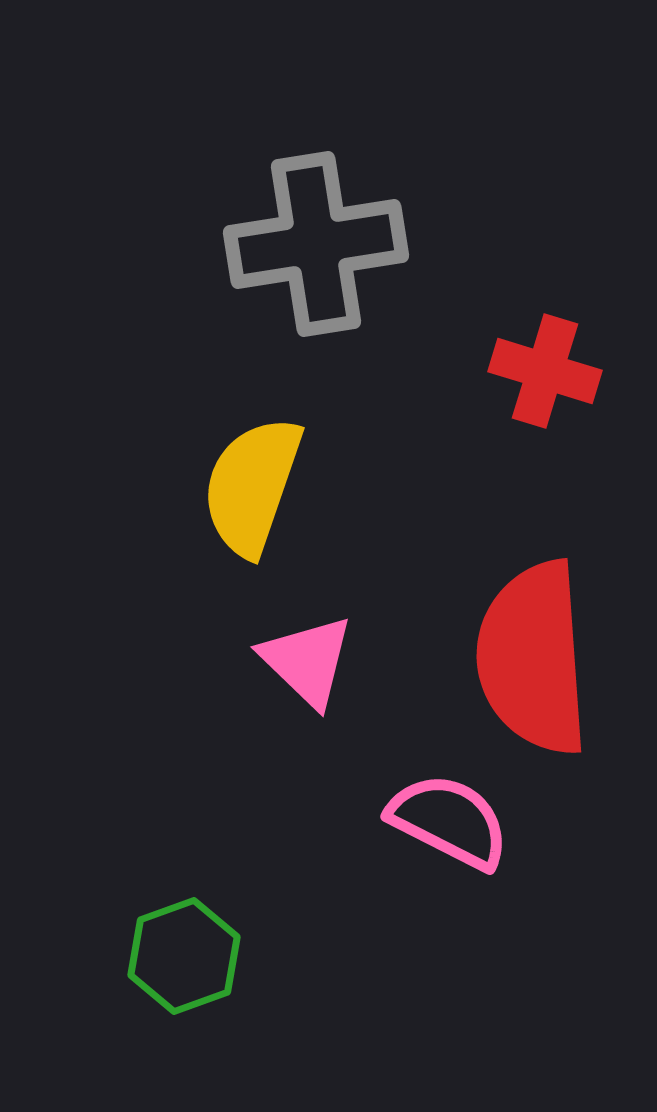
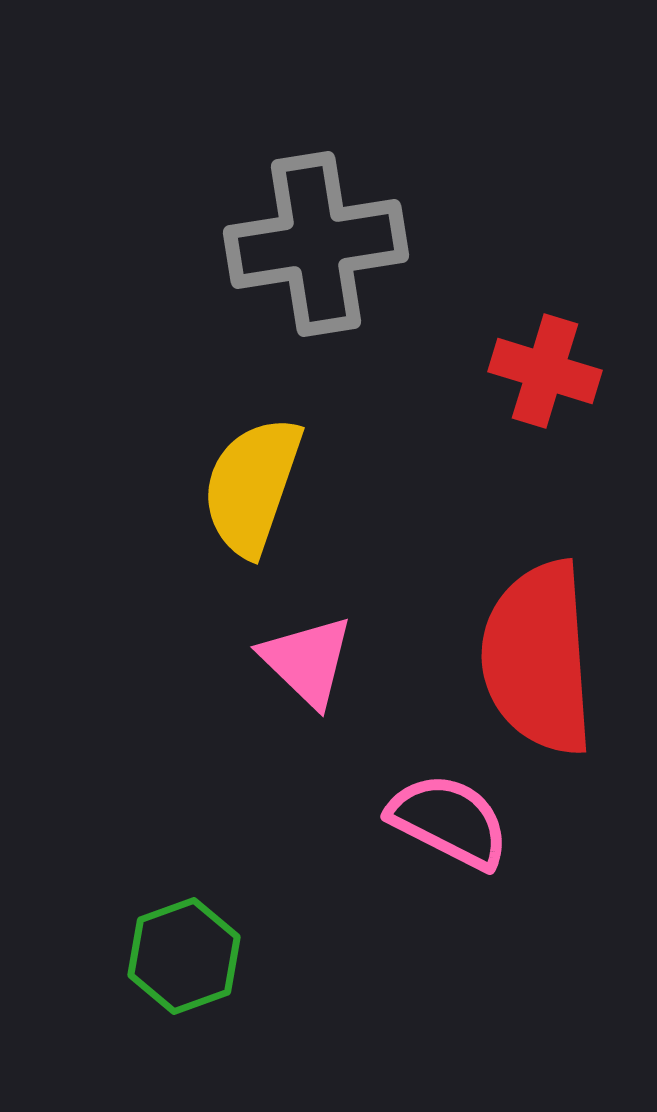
red semicircle: moved 5 px right
